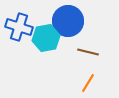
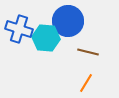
blue cross: moved 2 px down
cyan hexagon: rotated 16 degrees clockwise
orange line: moved 2 px left
